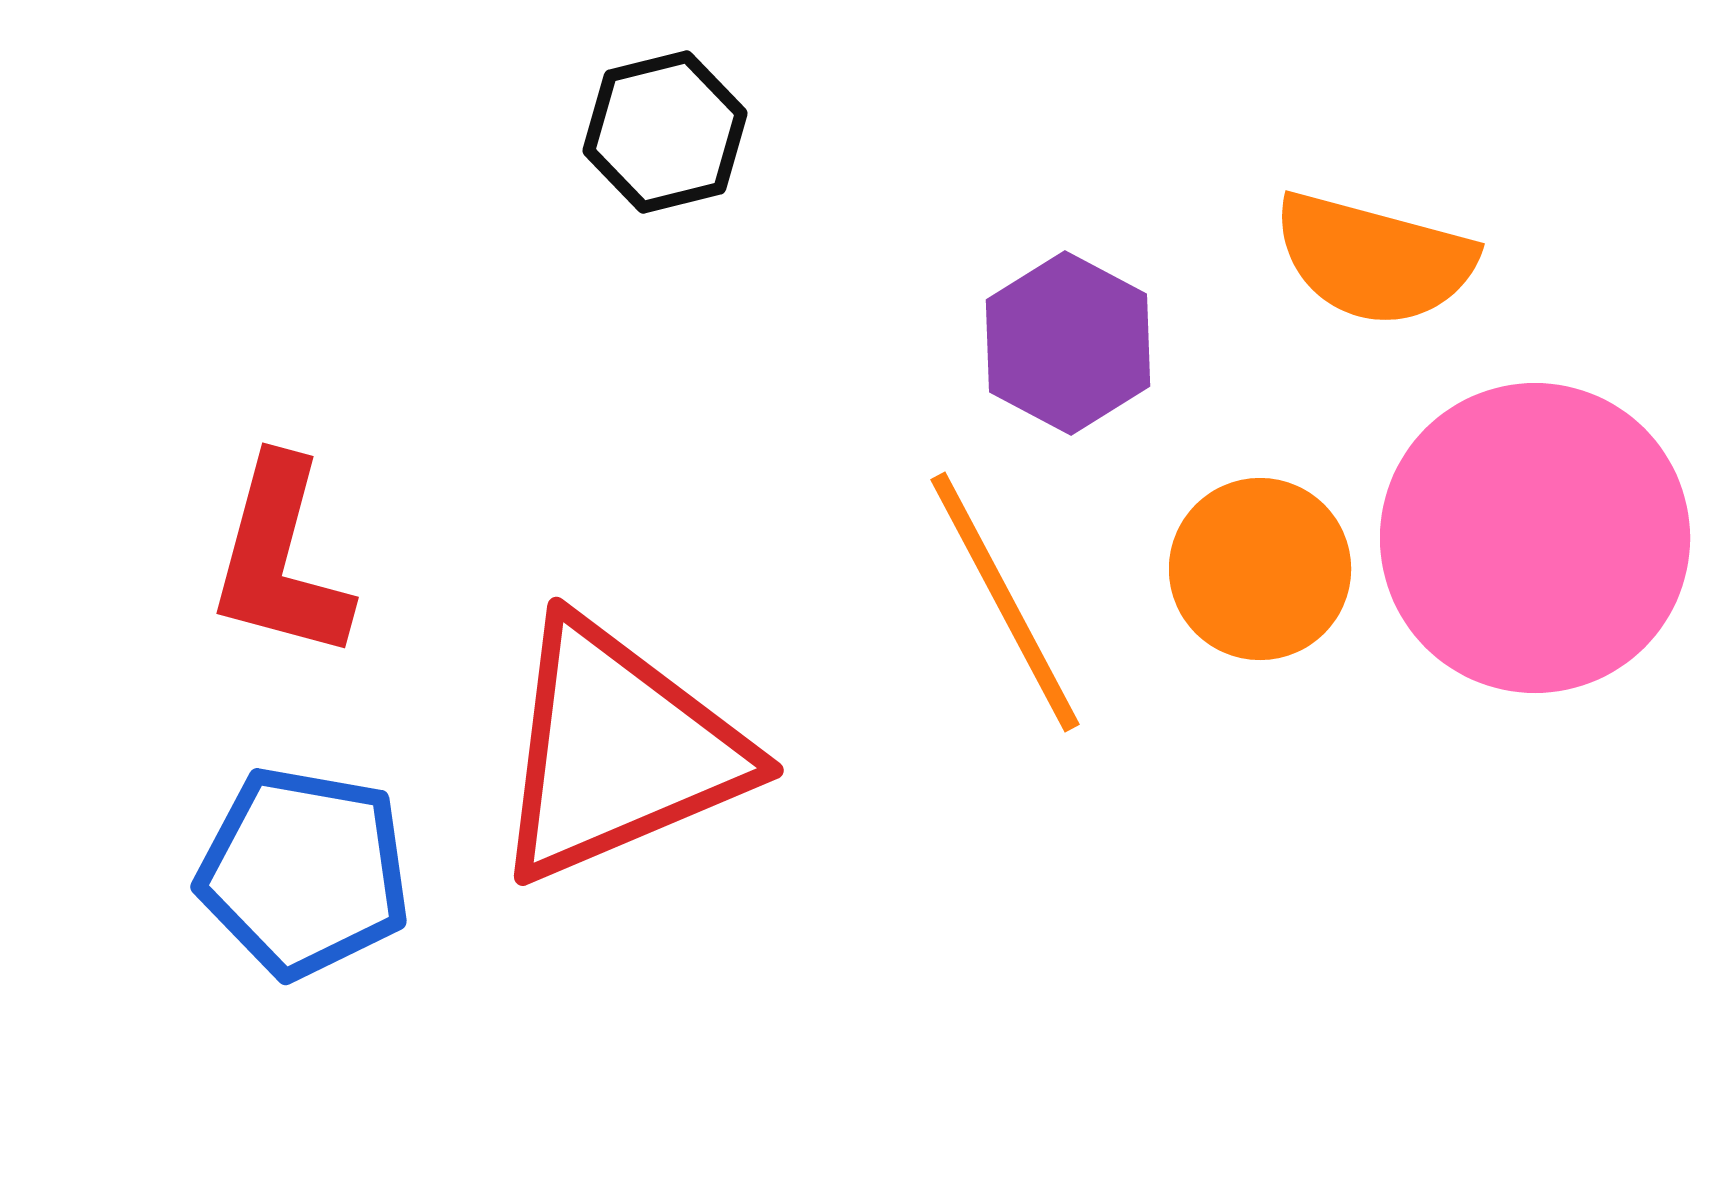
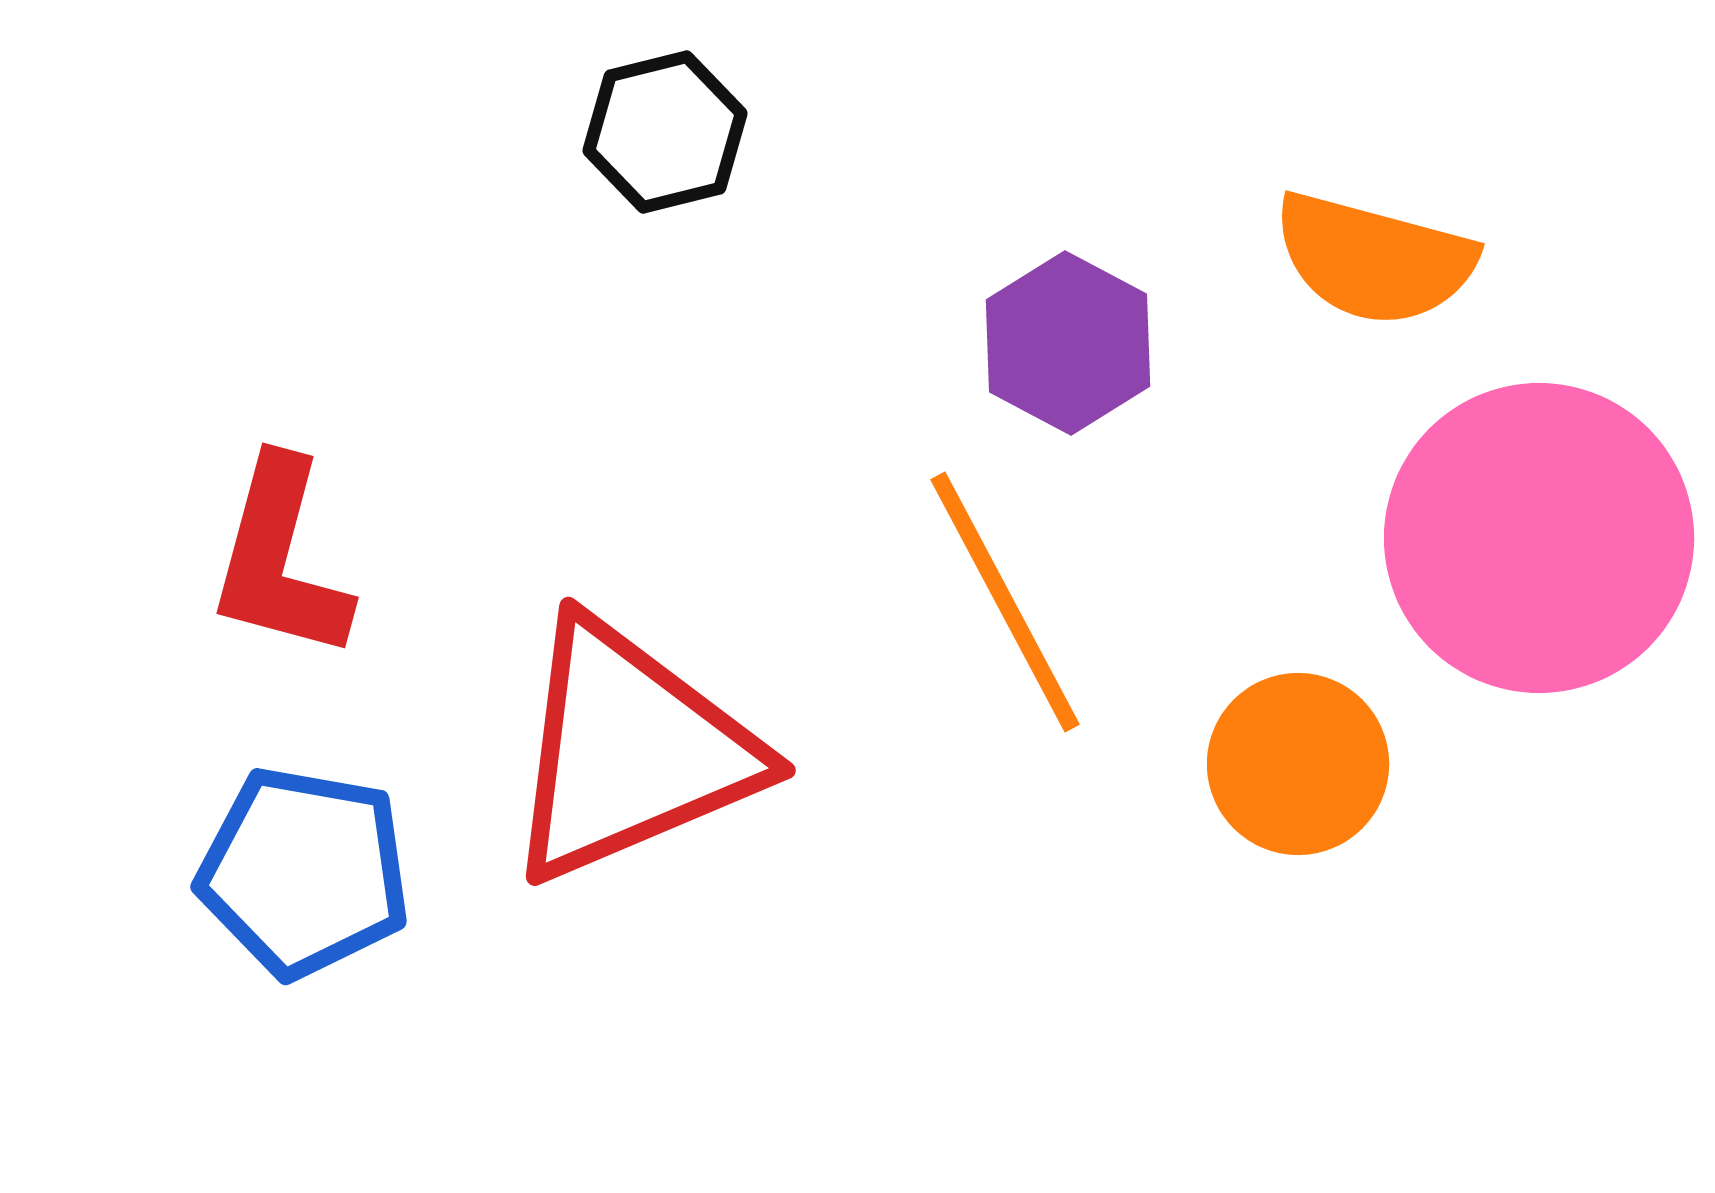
pink circle: moved 4 px right
orange circle: moved 38 px right, 195 px down
red triangle: moved 12 px right
